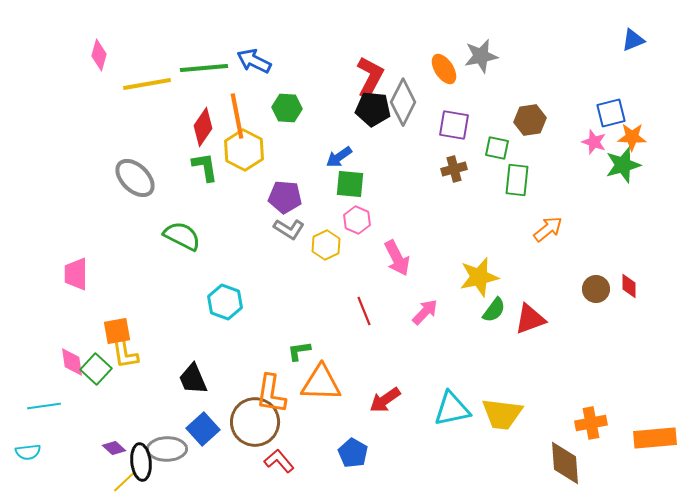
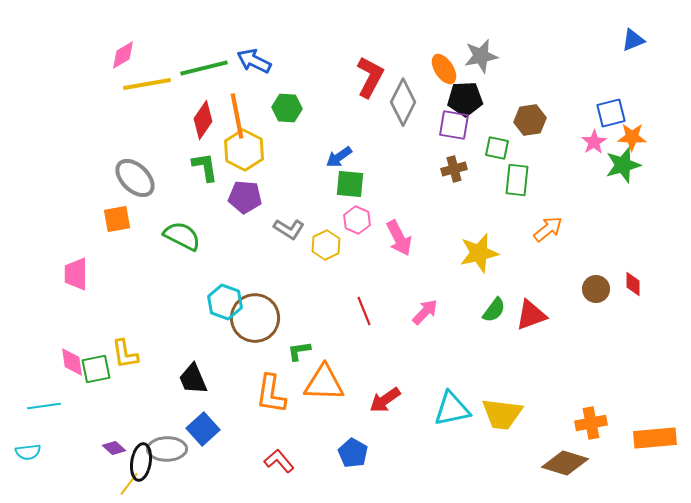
pink diamond at (99, 55): moved 24 px right; rotated 44 degrees clockwise
green line at (204, 68): rotated 9 degrees counterclockwise
black pentagon at (373, 109): moved 92 px right, 10 px up; rotated 8 degrees counterclockwise
red diamond at (203, 127): moved 7 px up
pink star at (594, 142): rotated 20 degrees clockwise
purple pentagon at (285, 197): moved 40 px left
pink arrow at (397, 258): moved 2 px right, 20 px up
yellow star at (479, 277): moved 24 px up
red diamond at (629, 286): moved 4 px right, 2 px up
red triangle at (530, 319): moved 1 px right, 4 px up
orange square at (117, 331): moved 112 px up
green square at (96, 369): rotated 36 degrees clockwise
orange triangle at (321, 383): moved 3 px right
brown circle at (255, 422): moved 104 px up
black ellipse at (141, 462): rotated 15 degrees clockwise
brown diamond at (565, 463): rotated 69 degrees counterclockwise
yellow line at (124, 482): moved 5 px right, 2 px down; rotated 10 degrees counterclockwise
